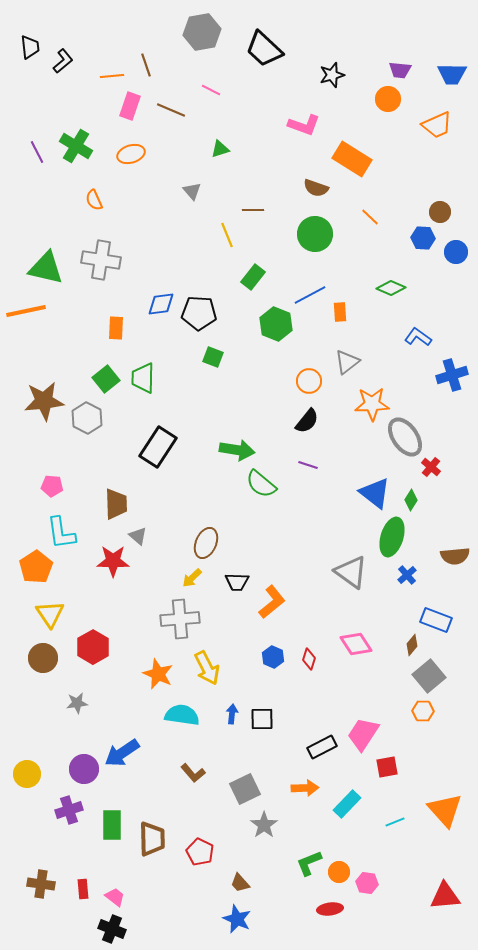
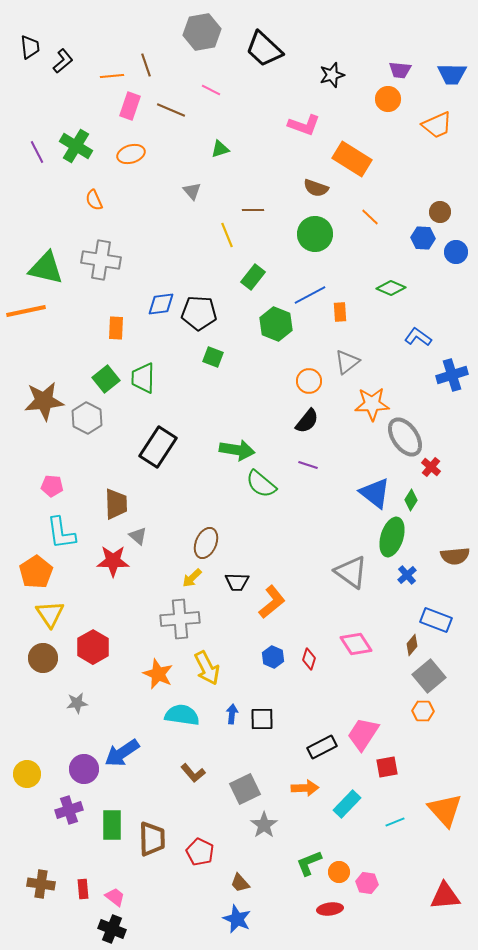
orange pentagon at (36, 567): moved 5 px down
